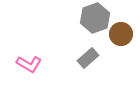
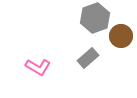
brown circle: moved 2 px down
pink L-shape: moved 9 px right, 3 px down
